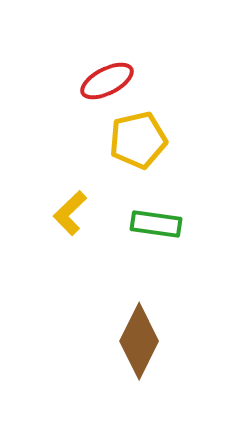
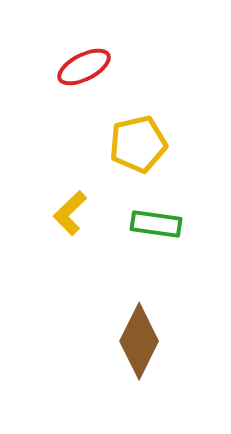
red ellipse: moved 23 px left, 14 px up
yellow pentagon: moved 4 px down
